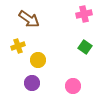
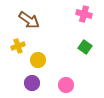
pink cross: rotated 28 degrees clockwise
brown arrow: moved 1 px down
pink circle: moved 7 px left, 1 px up
